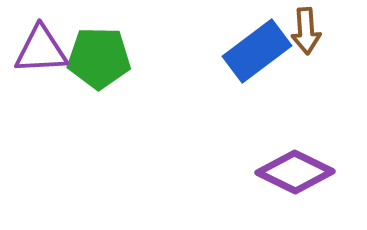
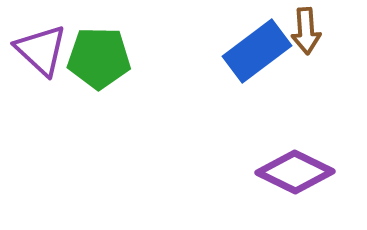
purple triangle: rotated 46 degrees clockwise
